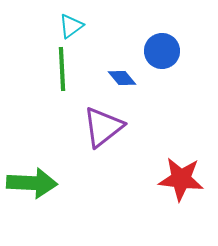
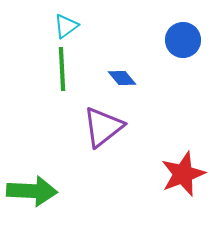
cyan triangle: moved 5 px left
blue circle: moved 21 px right, 11 px up
red star: moved 2 px right, 5 px up; rotated 27 degrees counterclockwise
green arrow: moved 8 px down
